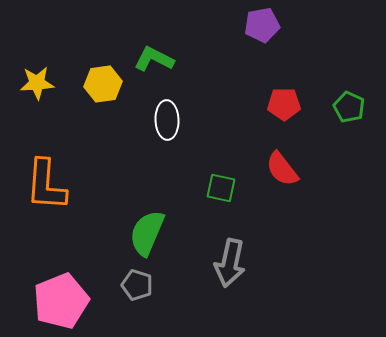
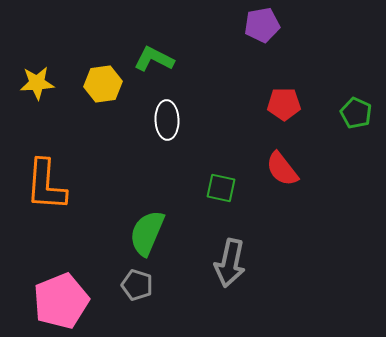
green pentagon: moved 7 px right, 6 px down
